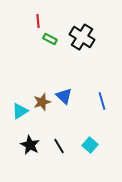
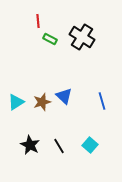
cyan triangle: moved 4 px left, 9 px up
